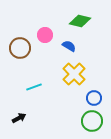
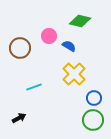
pink circle: moved 4 px right, 1 px down
green circle: moved 1 px right, 1 px up
